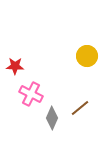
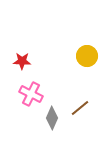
red star: moved 7 px right, 5 px up
